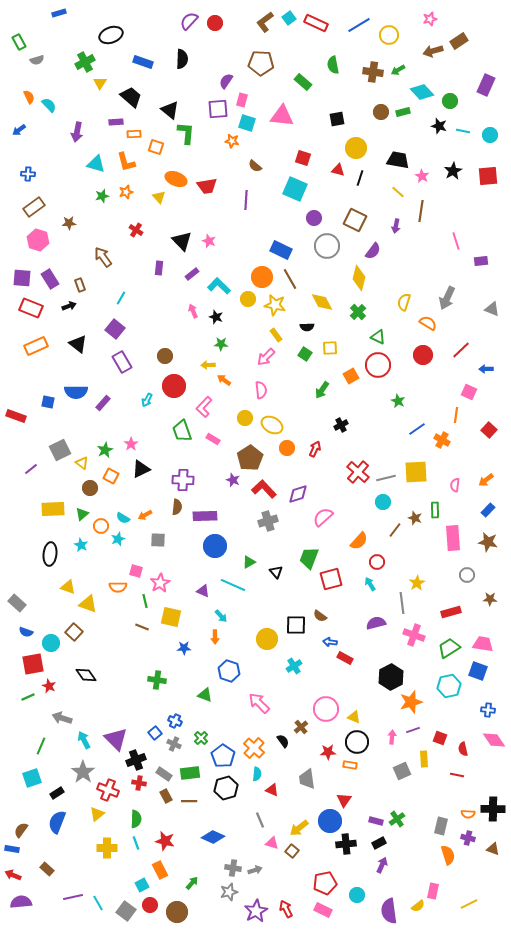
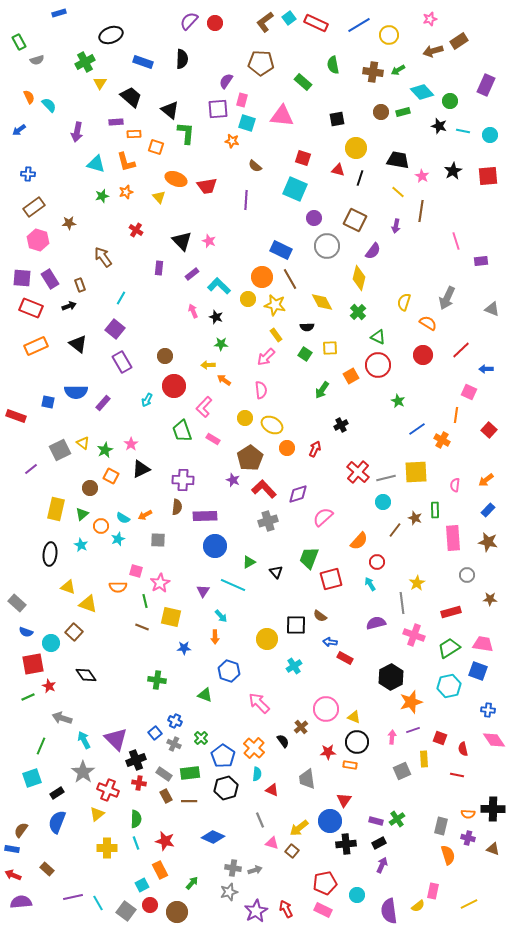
yellow triangle at (82, 463): moved 1 px right, 20 px up
yellow rectangle at (53, 509): moved 3 px right; rotated 75 degrees counterclockwise
purple triangle at (203, 591): rotated 40 degrees clockwise
